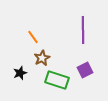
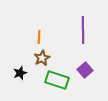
orange line: moved 6 px right; rotated 40 degrees clockwise
purple square: rotated 14 degrees counterclockwise
